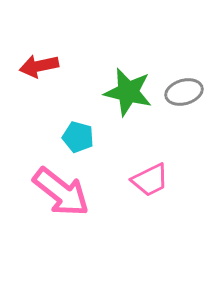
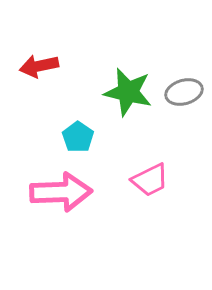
cyan pentagon: rotated 20 degrees clockwise
pink arrow: rotated 40 degrees counterclockwise
